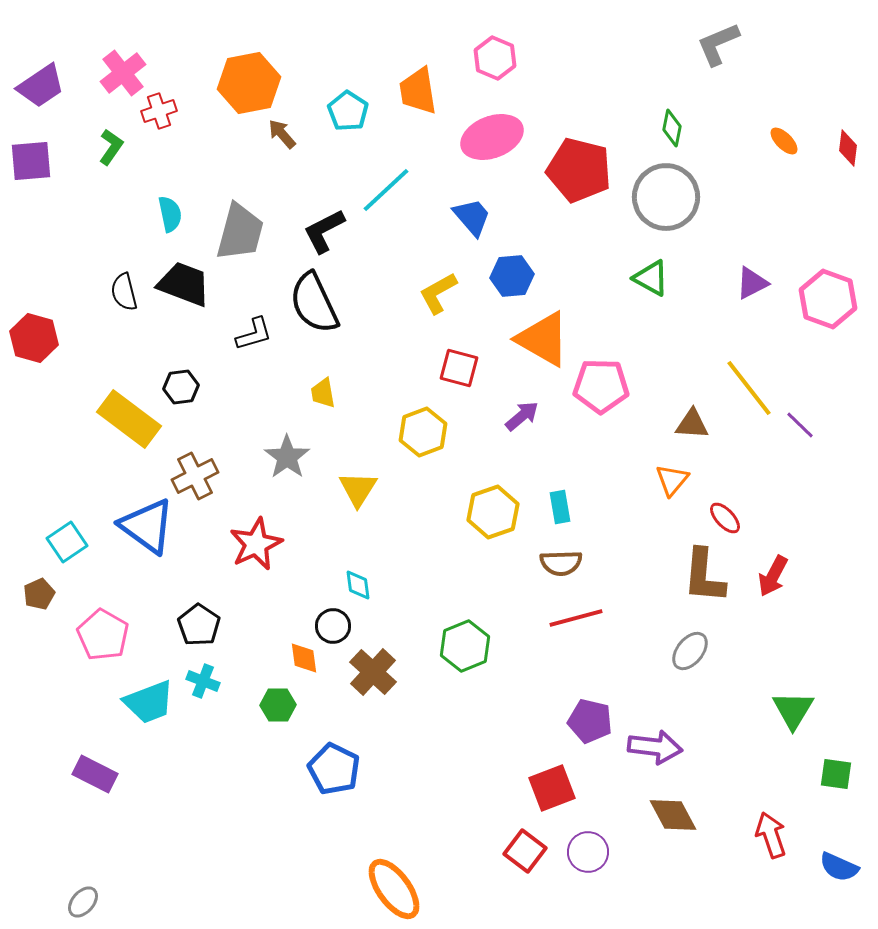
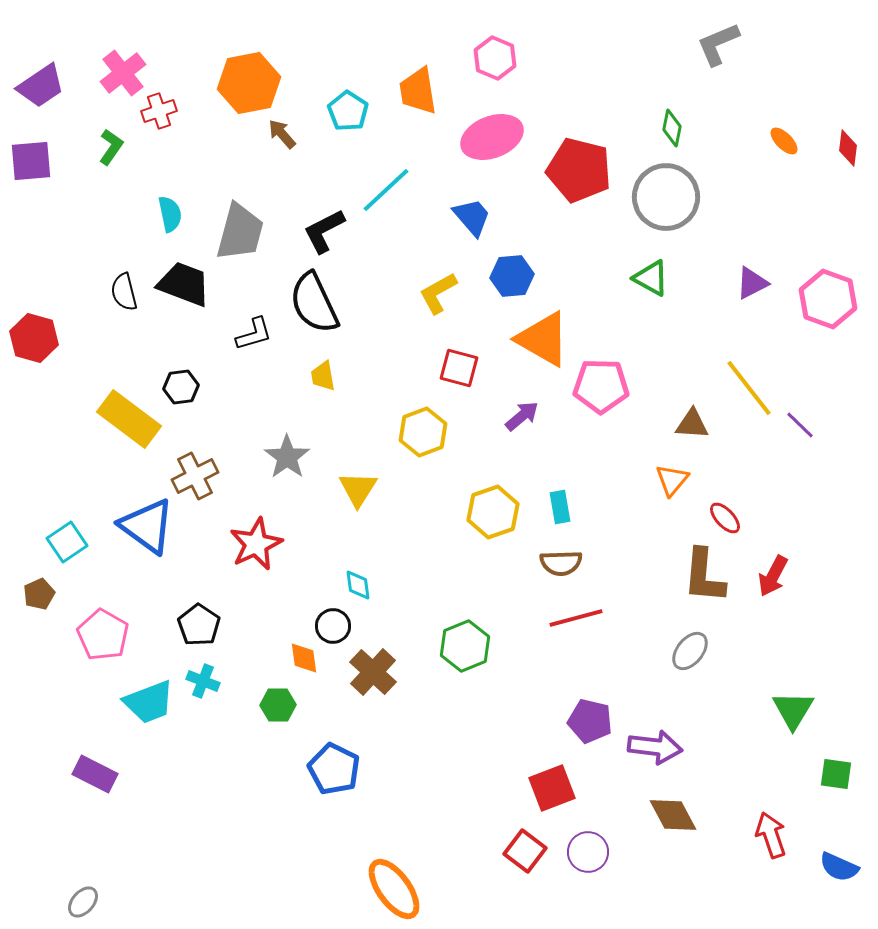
yellow trapezoid at (323, 393): moved 17 px up
